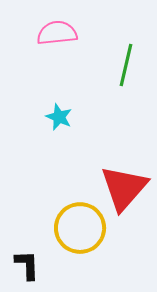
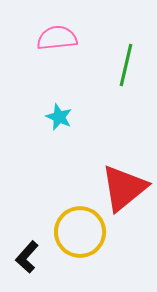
pink semicircle: moved 5 px down
red triangle: rotated 10 degrees clockwise
yellow circle: moved 4 px down
black L-shape: moved 8 px up; rotated 136 degrees counterclockwise
